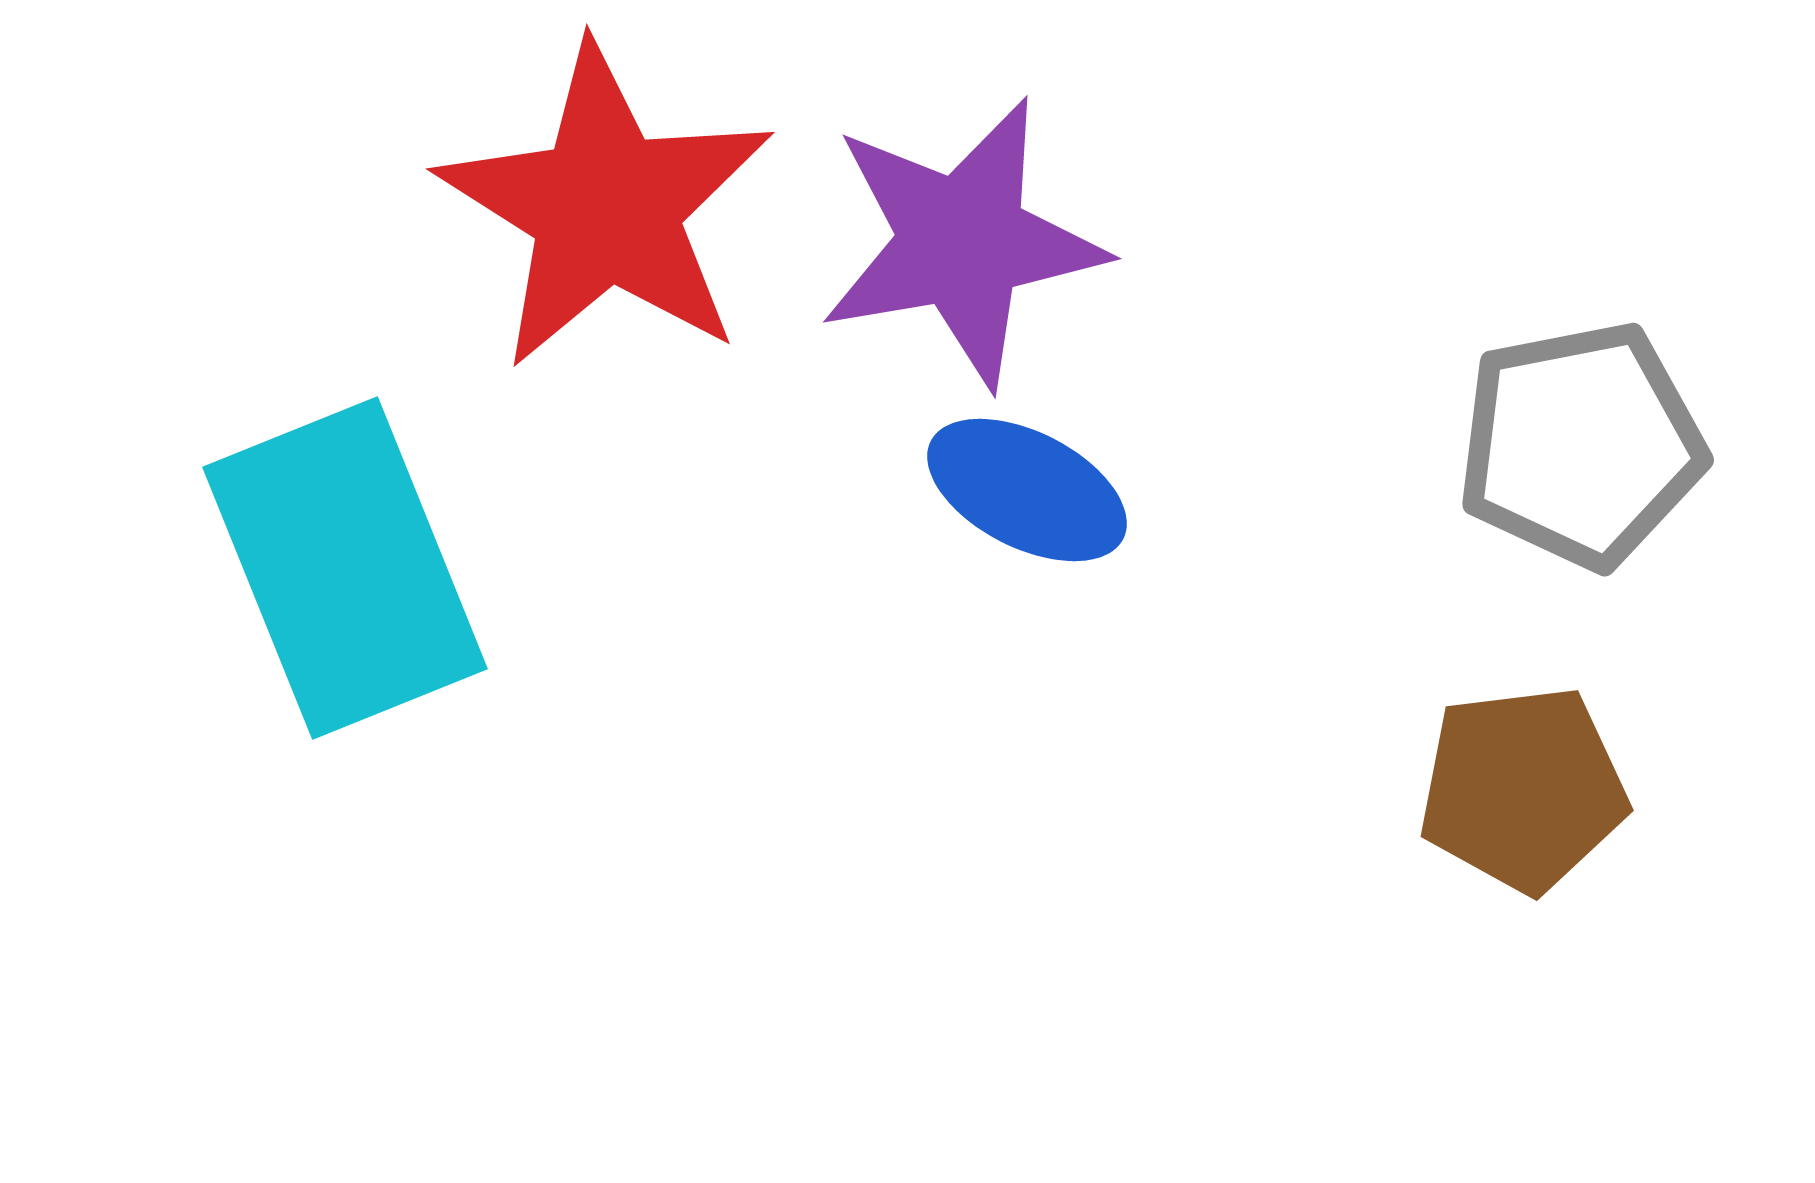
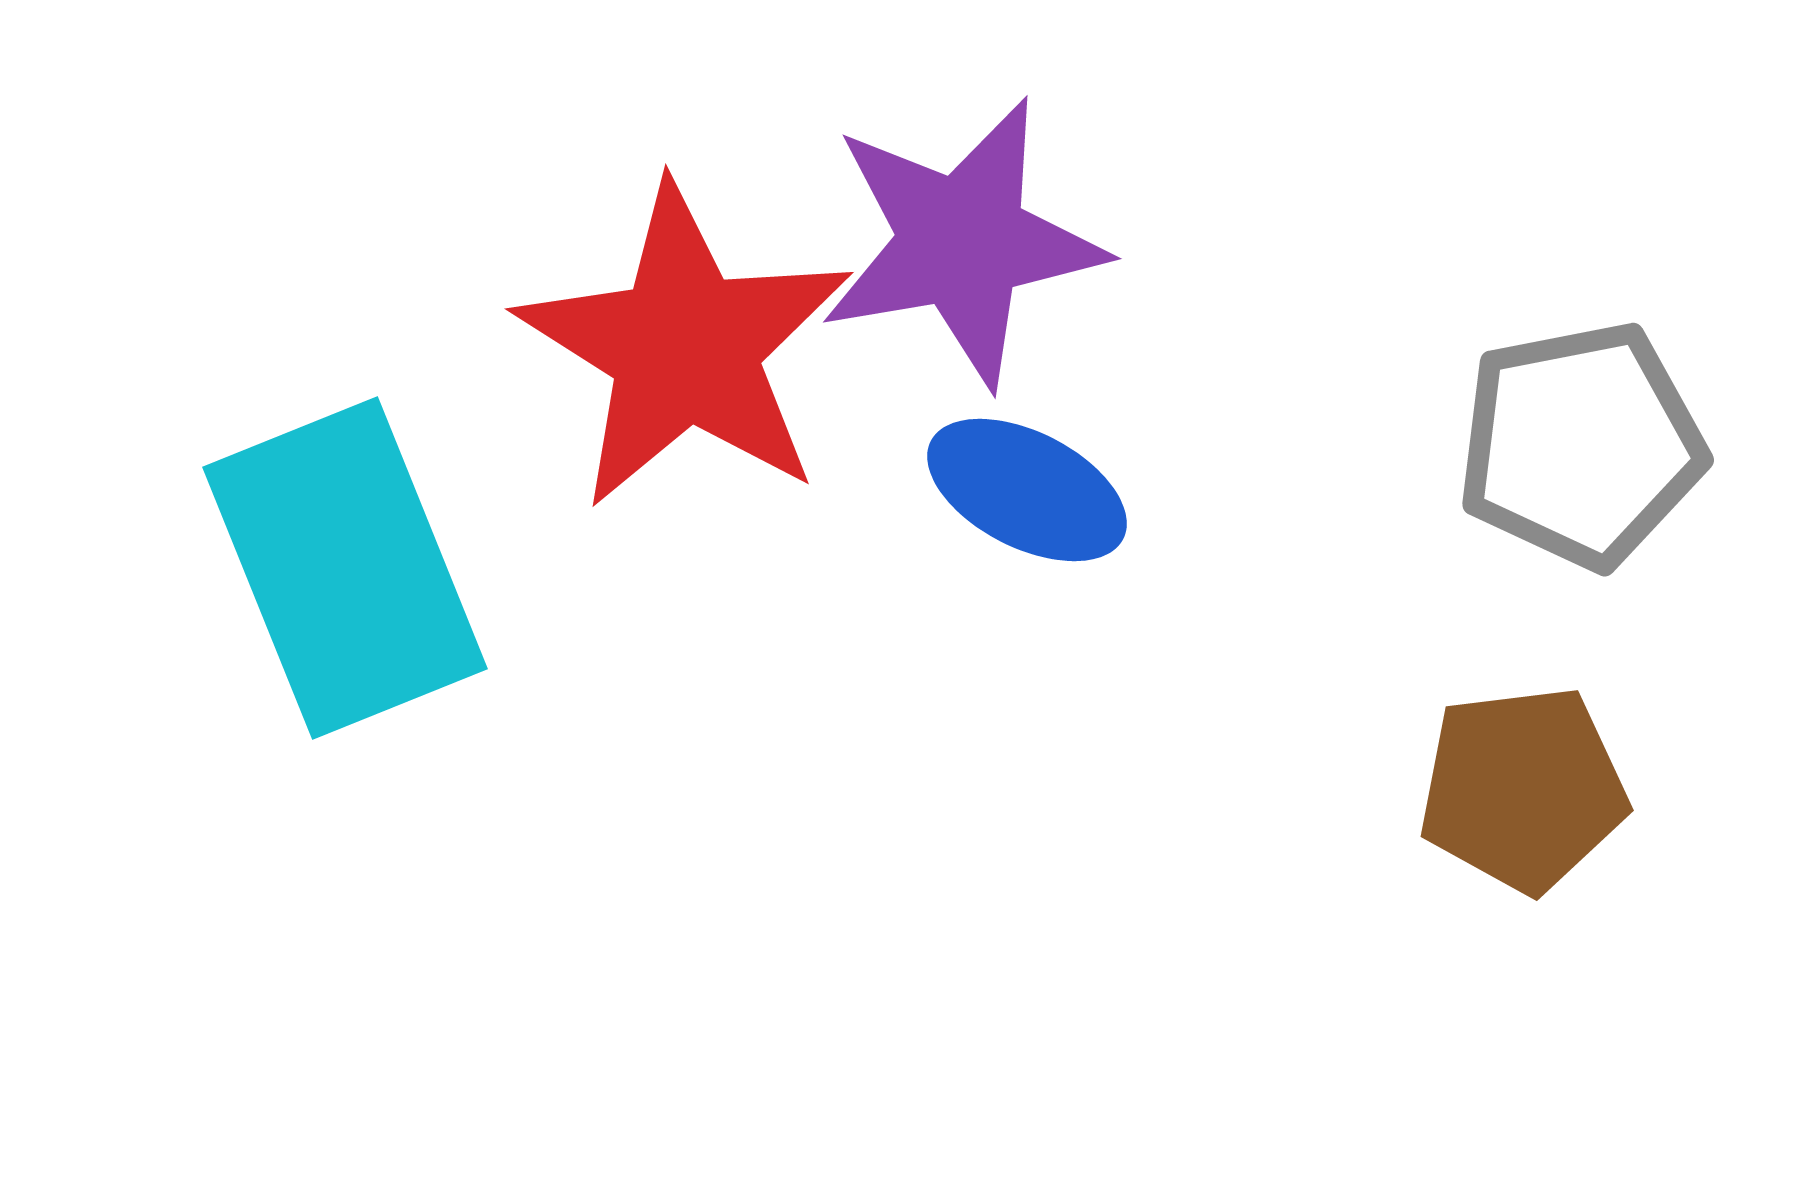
red star: moved 79 px right, 140 px down
